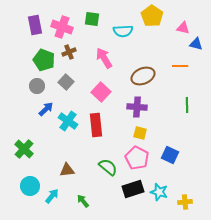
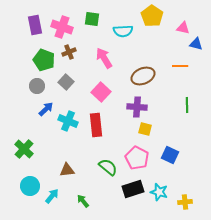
cyan cross: rotated 12 degrees counterclockwise
yellow square: moved 5 px right, 4 px up
